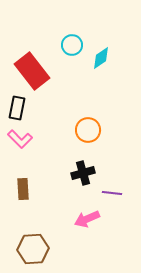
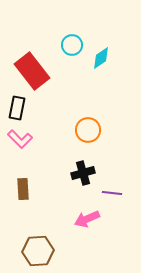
brown hexagon: moved 5 px right, 2 px down
